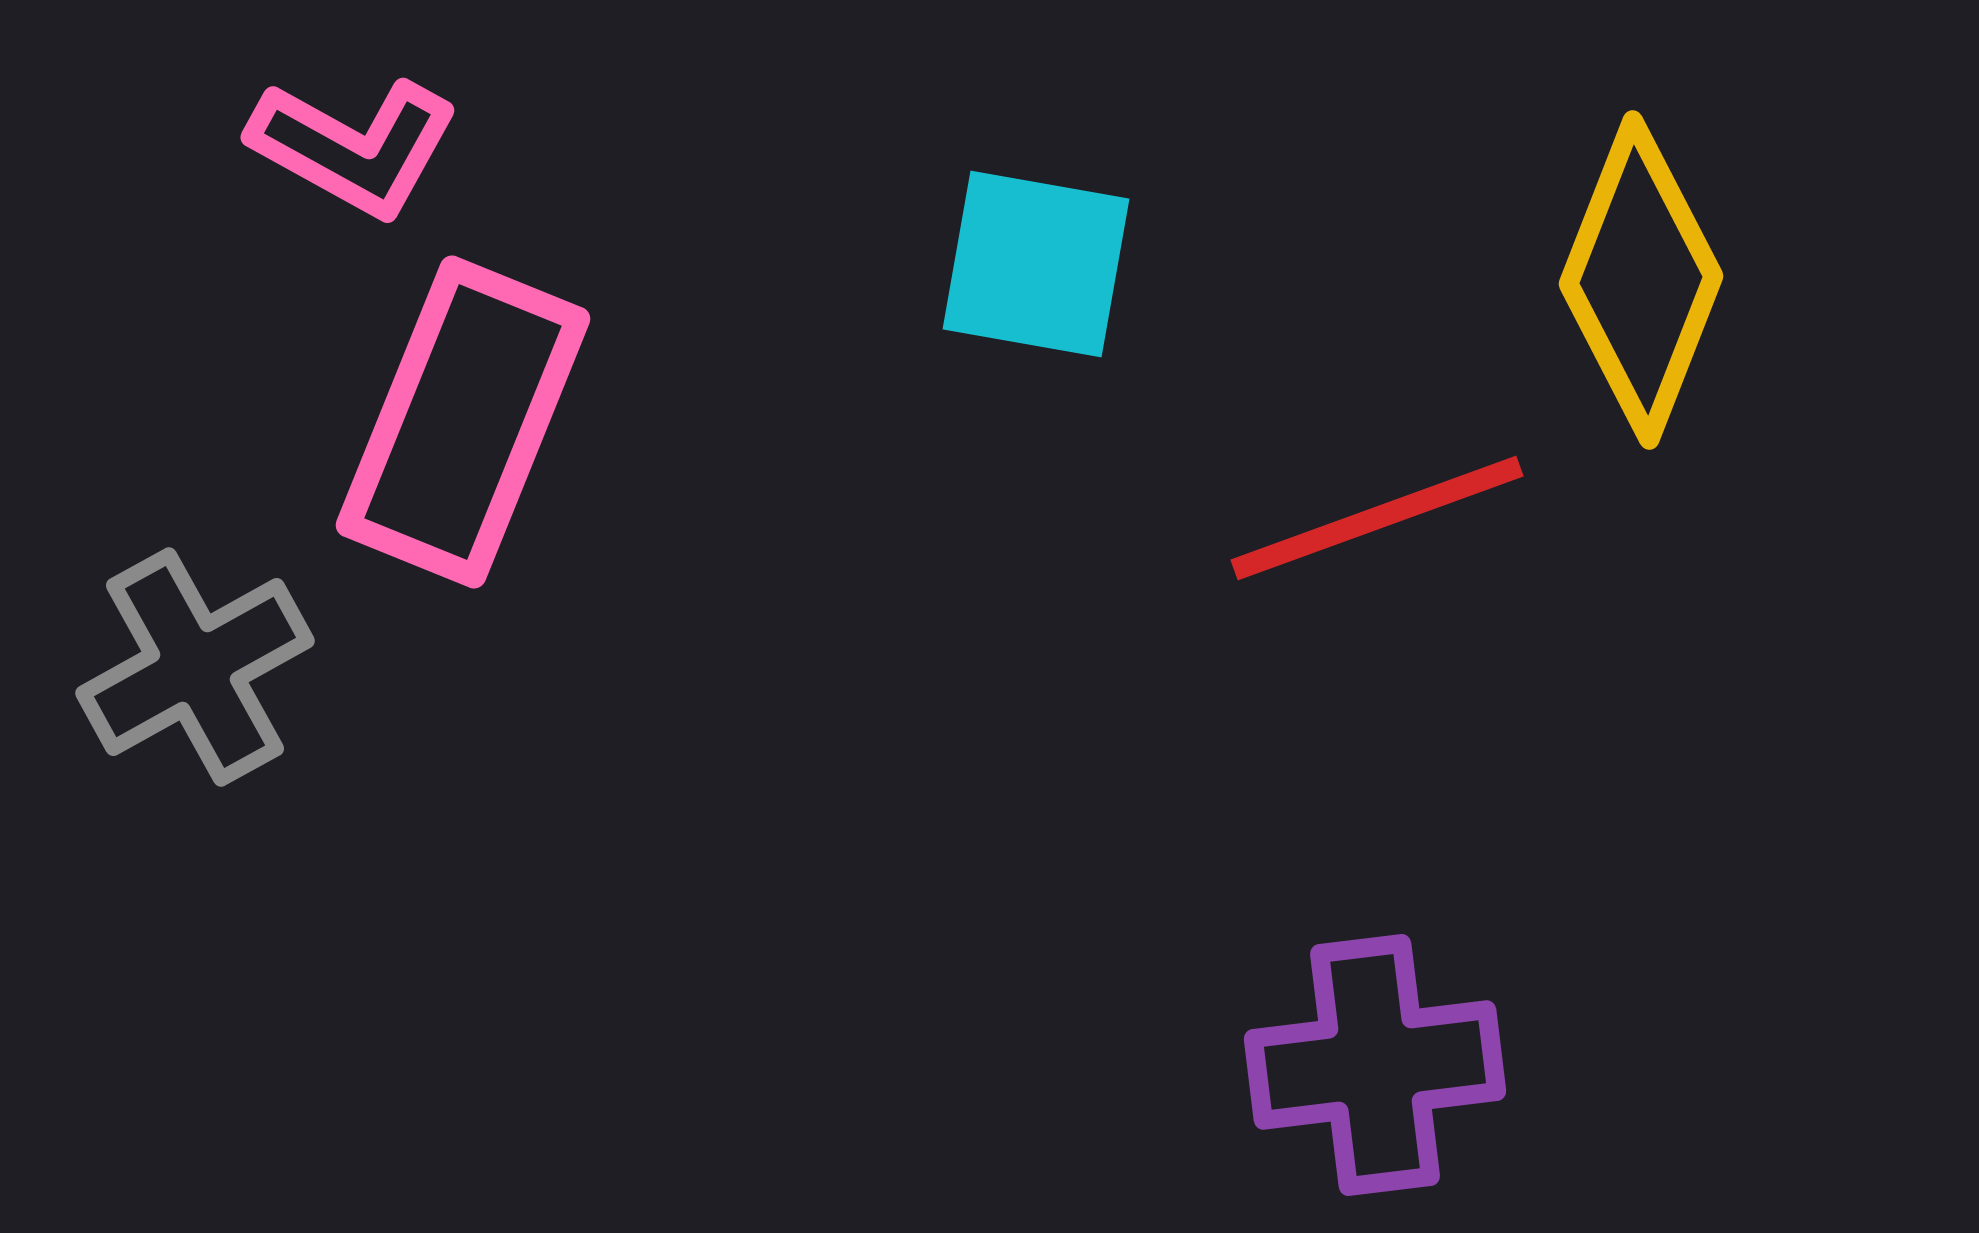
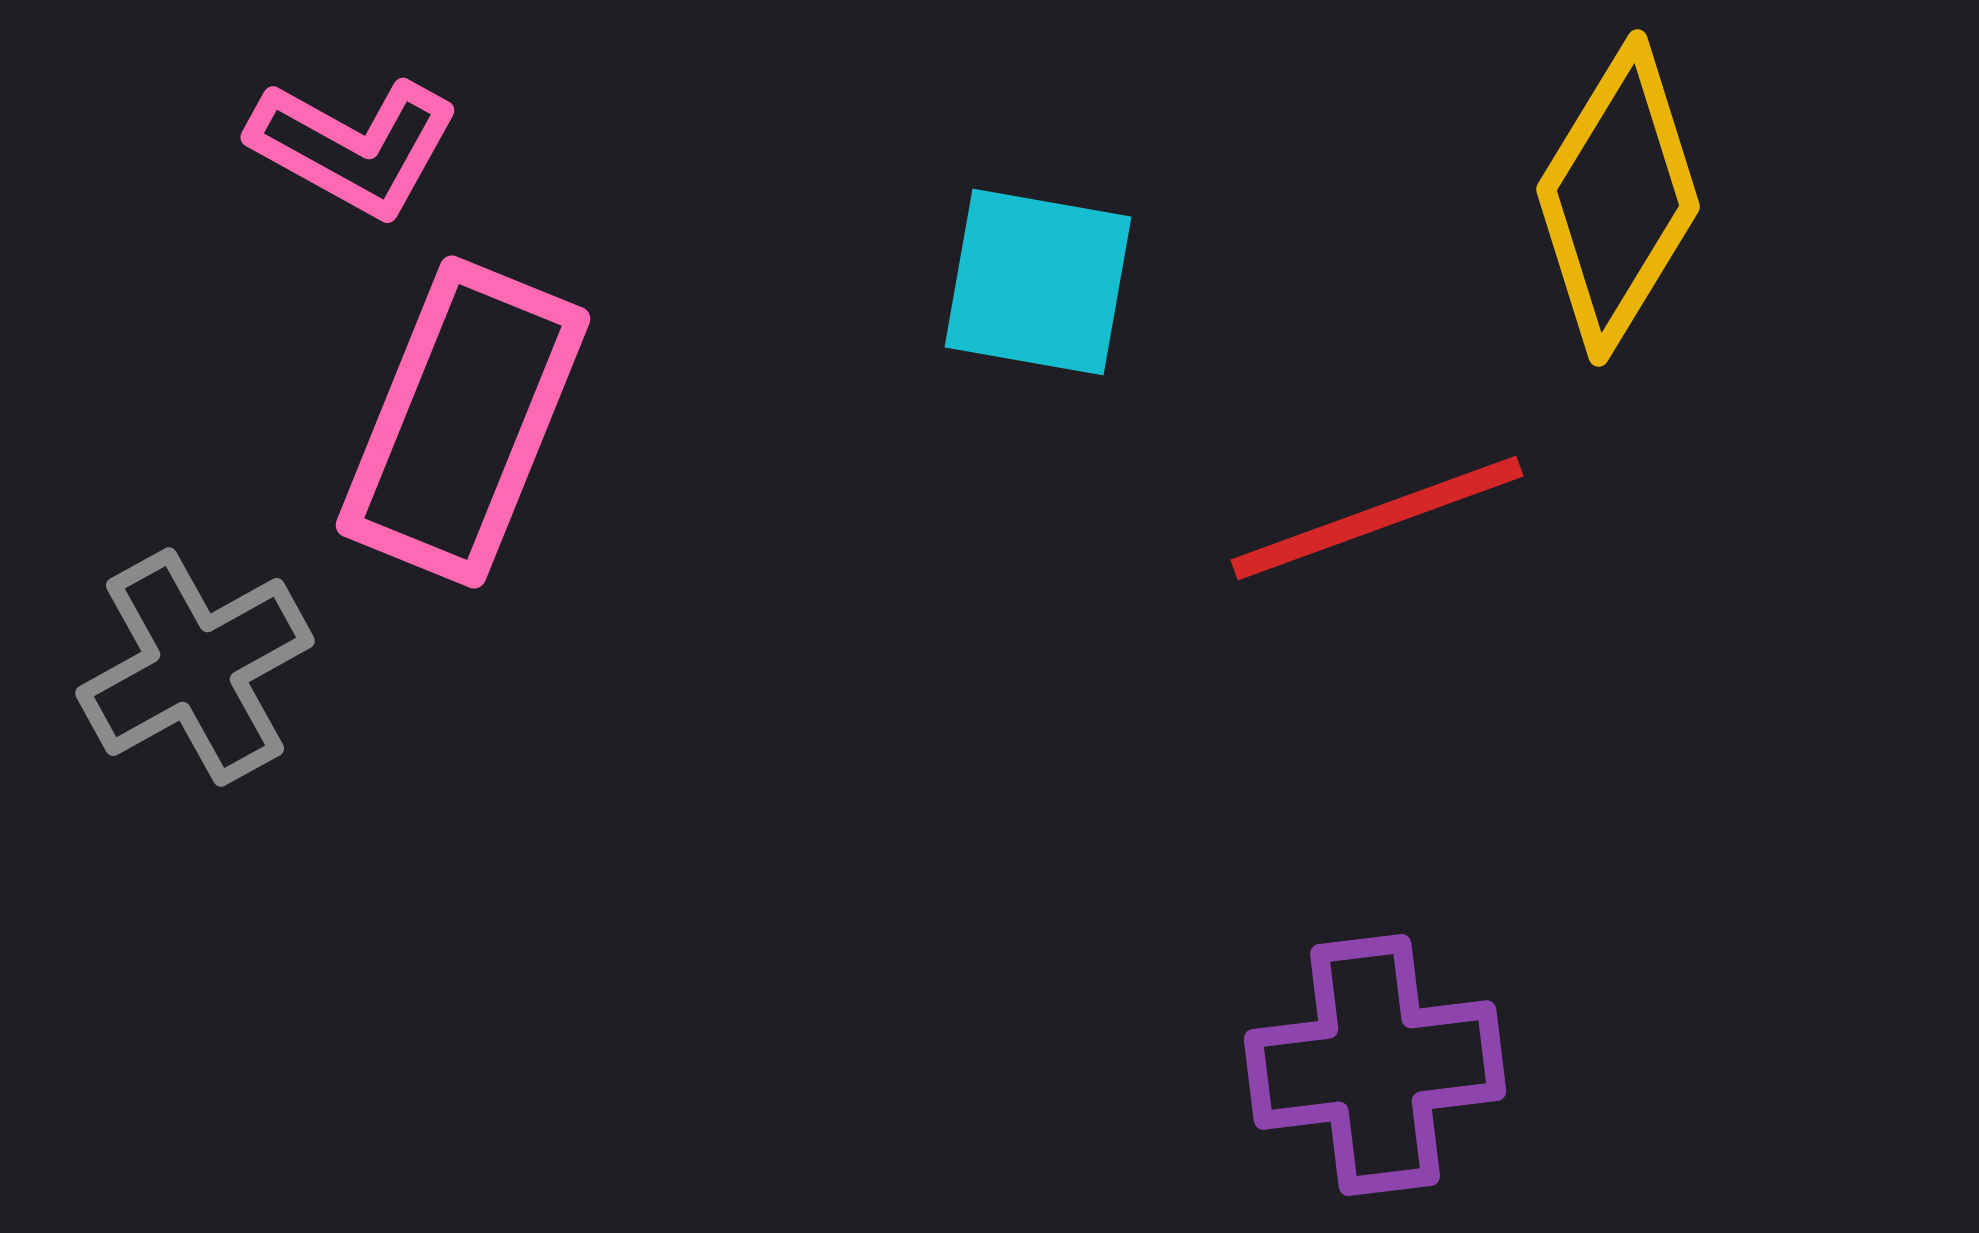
cyan square: moved 2 px right, 18 px down
yellow diamond: moved 23 px left, 82 px up; rotated 10 degrees clockwise
